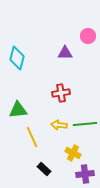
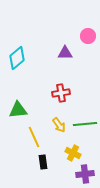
cyan diamond: rotated 35 degrees clockwise
yellow arrow: rotated 133 degrees counterclockwise
yellow line: moved 2 px right
black rectangle: moved 1 px left, 7 px up; rotated 40 degrees clockwise
